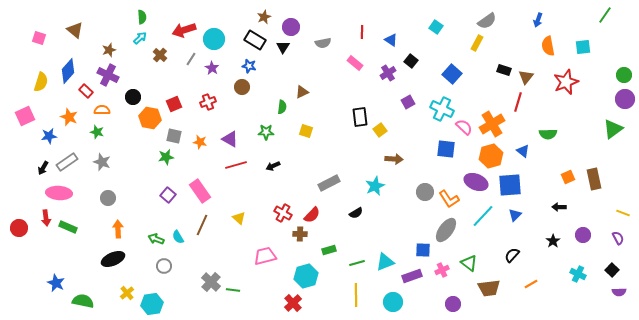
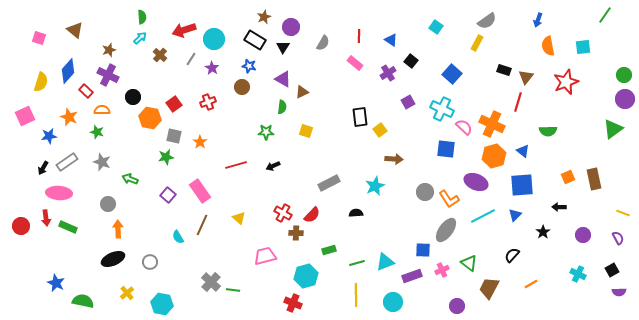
red line at (362, 32): moved 3 px left, 4 px down
gray semicircle at (323, 43): rotated 49 degrees counterclockwise
red square at (174, 104): rotated 14 degrees counterclockwise
orange cross at (492, 124): rotated 35 degrees counterclockwise
green semicircle at (548, 134): moved 3 px up
purple triangle at (230, 139): moved 53 px right, 60 px up
orange star at (200, 142): rotated 24 degrees clockwise
orange hexagon at (491, 156): moved 3 px right
blue square at (510, 185): moved 12 px right
gray circle at (108, 198): moved 6 px down
black semicircle at (356, 213): rotated 152 degrees counterclockwise
cyan line at (483, 216): rotated 20 degrees clockwise
red circle at (19, 228): moved 2 px right, 2 px up
brown cross at (300, 234): moved 4 px left, 1 px up
green arrow at (156, 239): moved 26 px left, 60 px up
black star at (553, 241): moved 10 px left, 9 px up
gray circle at (164, 266): moved 14 px left, 4 px up
black square at (612, 270): rotated 16 degrees clockwise
brown trapezoid at (489, 288): rotated 125 degrees clockwise
red cross at (293, 303): rotated 24 degrees counterclockwise
cyan hexagon at (152, 304): moved 10 px right; rotated 20 degrees clockwise
purple circle at (453, 304): moved 4 px right, 2 px down
